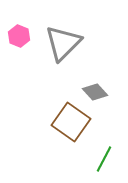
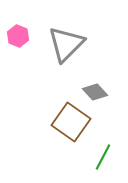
pink hexagon: moved 1 px left
gray triangle: moved 3 px right, 1 px down
green line: moved 1 px left, 2 px up
